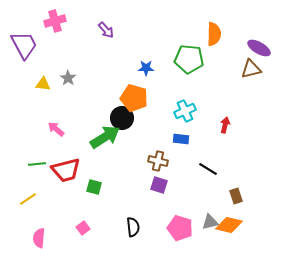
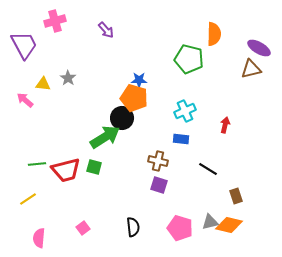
green pentagon: rotated 8 degrees clockwise
blue star: moved 7 px left, 12 px down
pink arrow: moved 31 px left, 29 px up
green square: moved 20 px up
